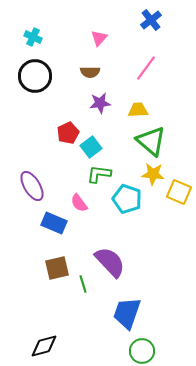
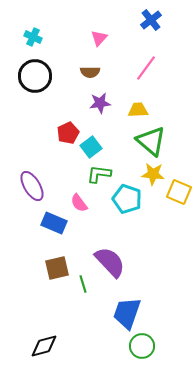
green circle: moved 5 px up
